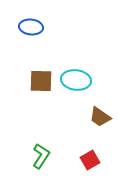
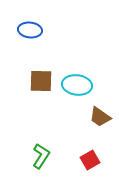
blue ellipse: moved 1 px left, 3 px down
cyan ellipse: moved 1 px right, 5 px down
